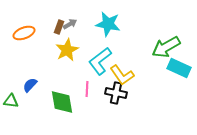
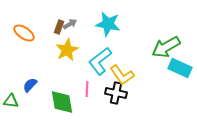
orange ellipse: rotated 55 degrees clockwise
cyan rectangle: moved 1 px right
